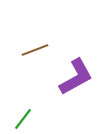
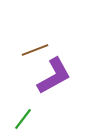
purple L-shape: moved 22 px left, 1 px up
